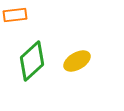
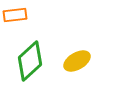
green diamond: moved 2 px left
